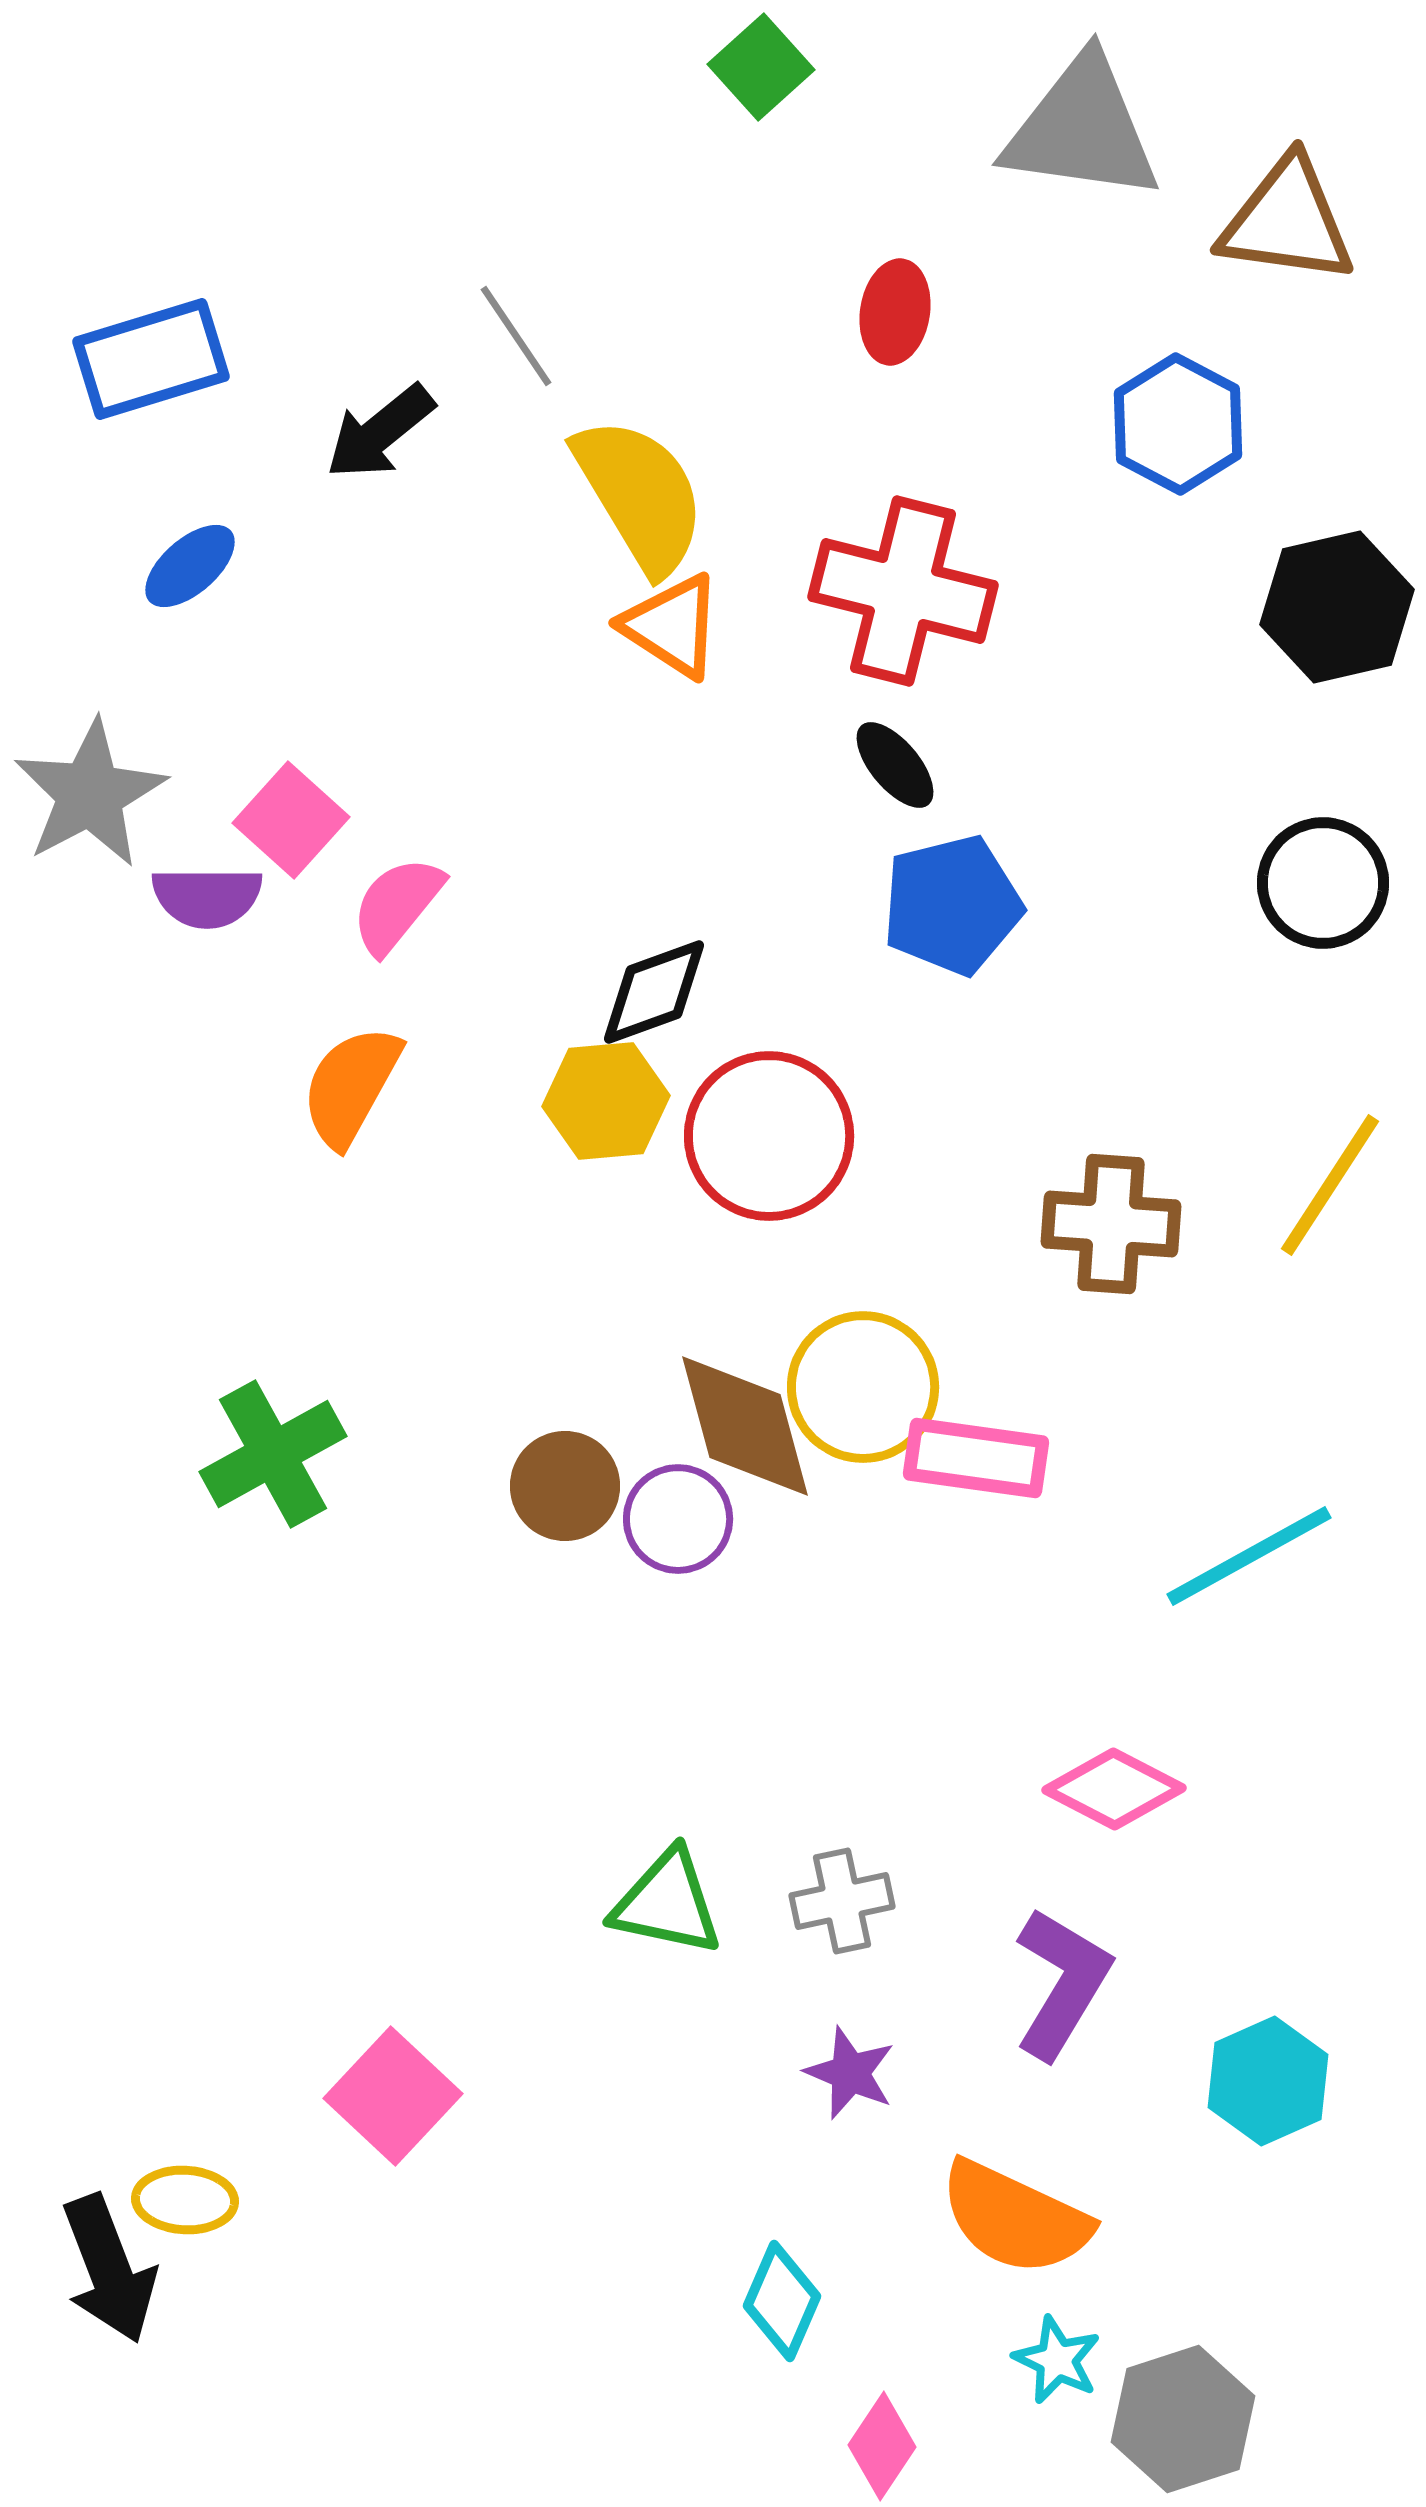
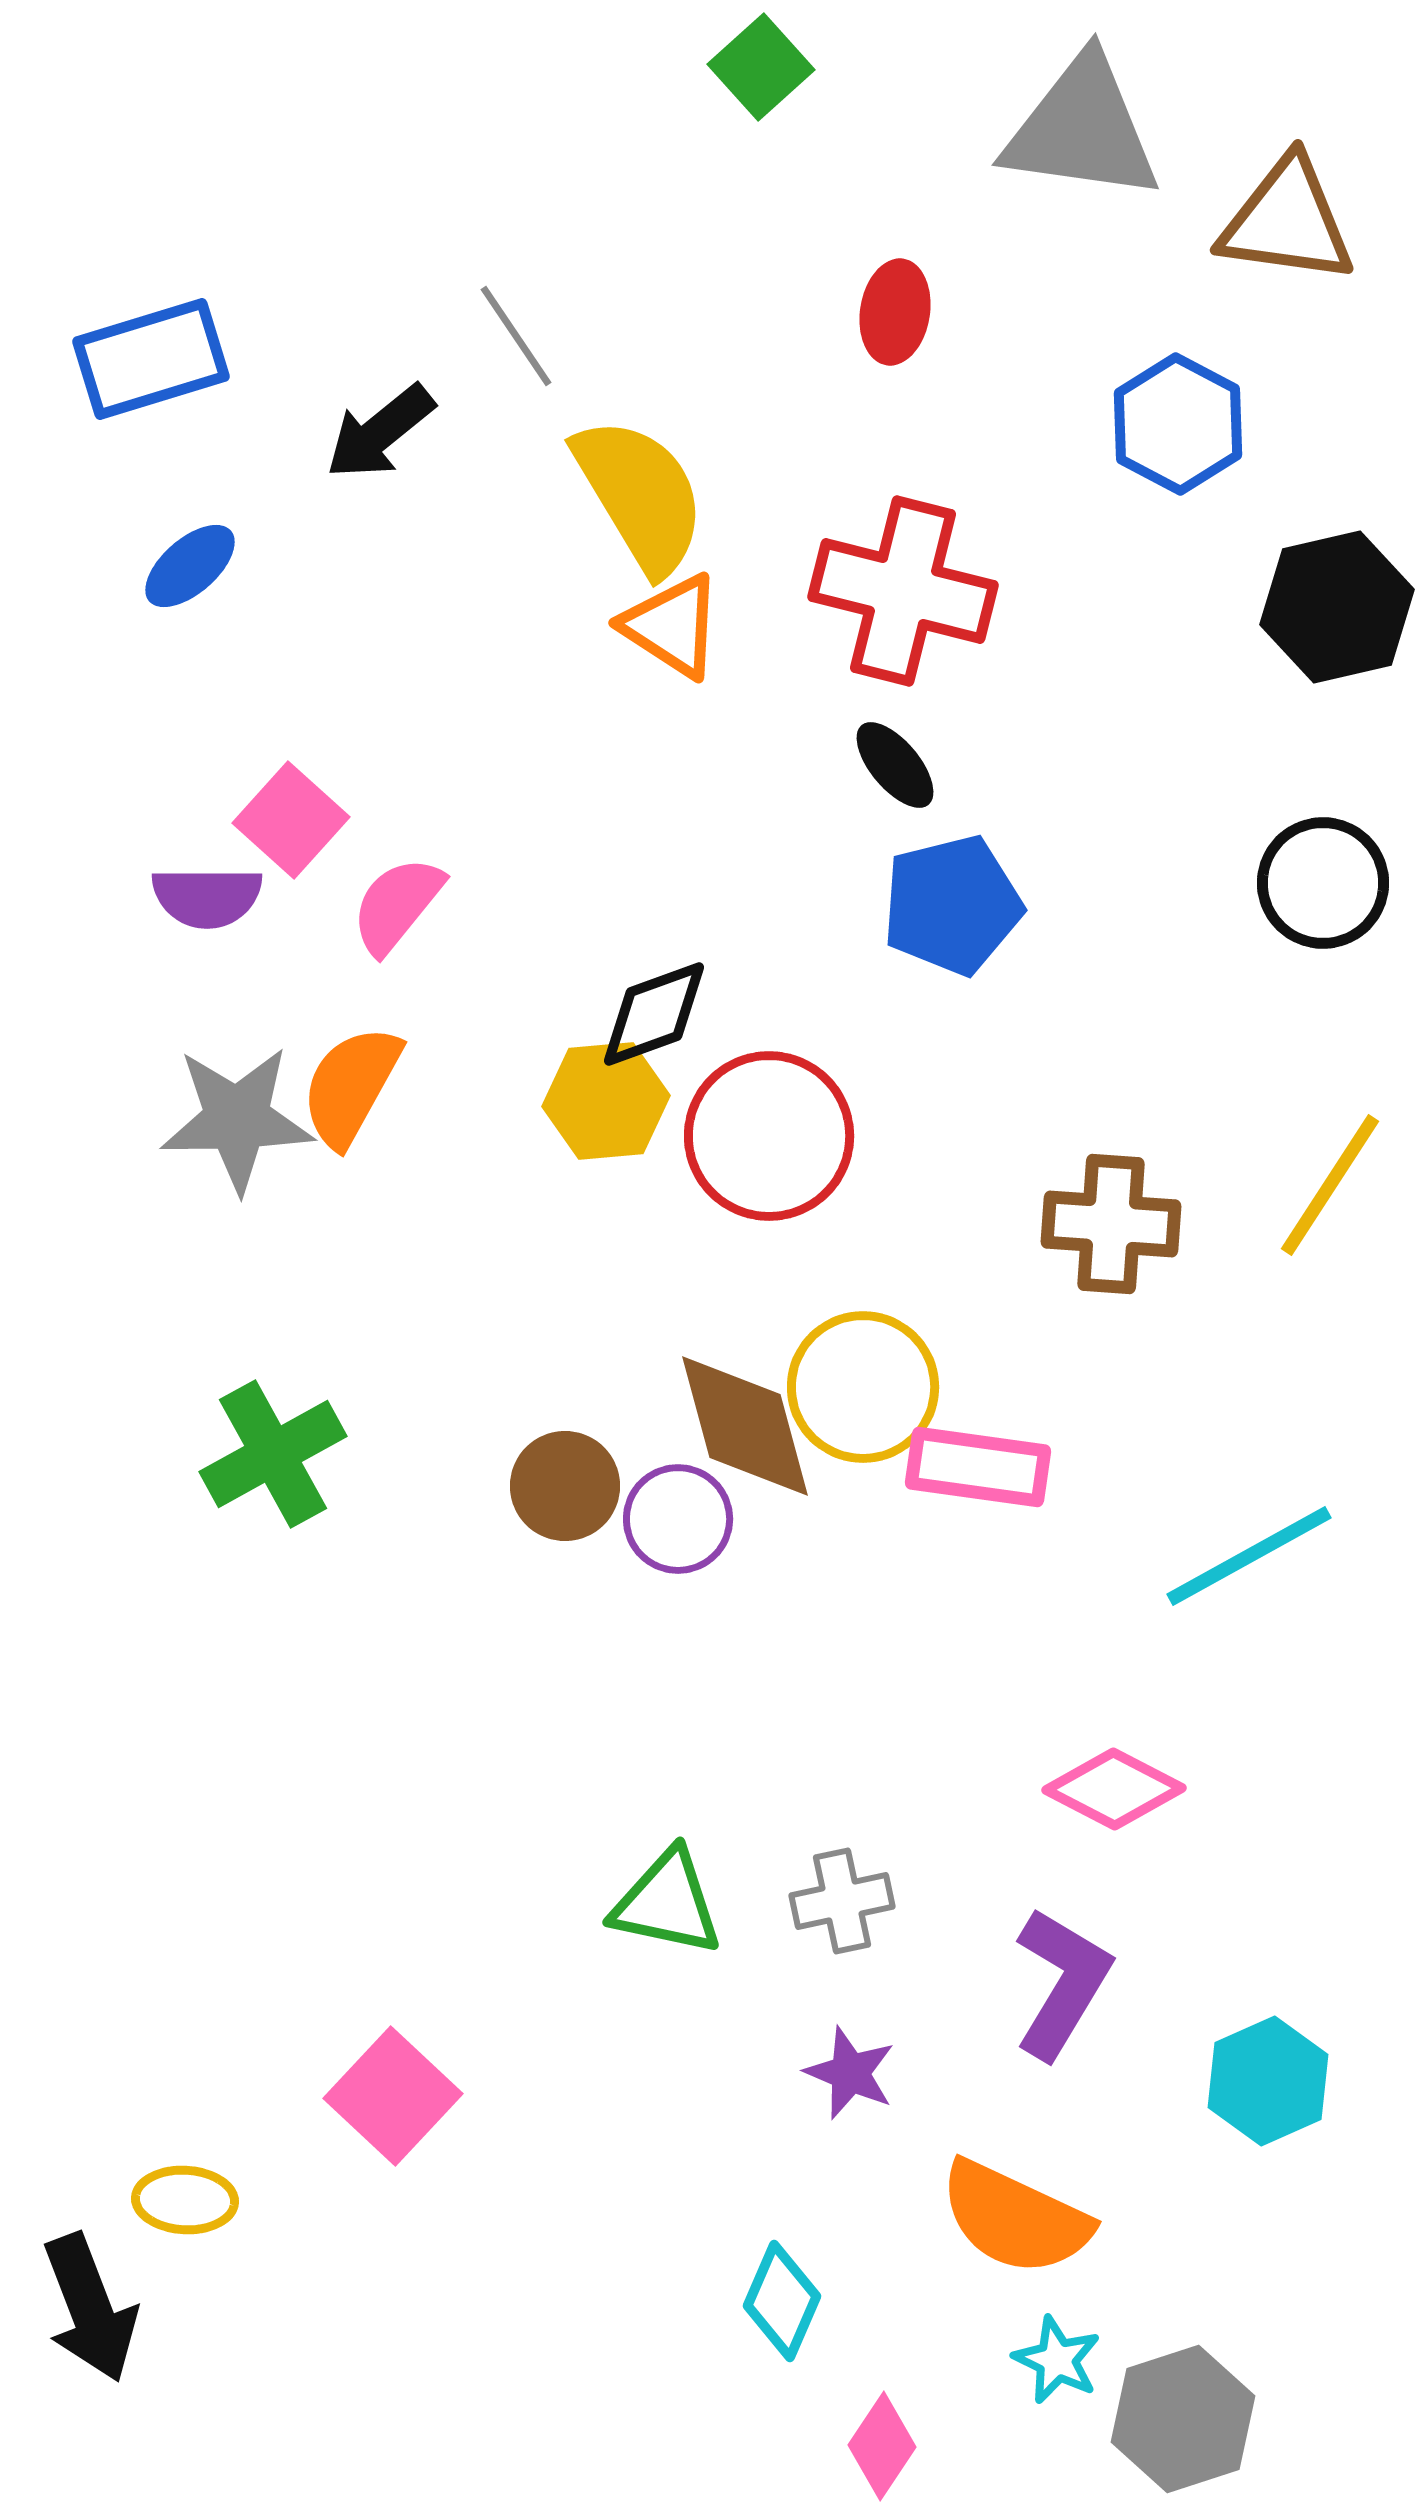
gray star at (90, 794): moved 147 px right, 325 px down; rotated 27 degrees clockwise
black diamond at (654, 992): moved 22 px down
pink rectangle at (976, 1458): moved 2 px right, 9 px down
black arrow at (109, 2269): moved 19 px left, 39 px down
